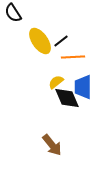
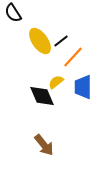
orange line: rotated 45 degrees counterclockwise
black diamond: moved 25 px left, 2 px up
brown arrow: moved 8 px left
